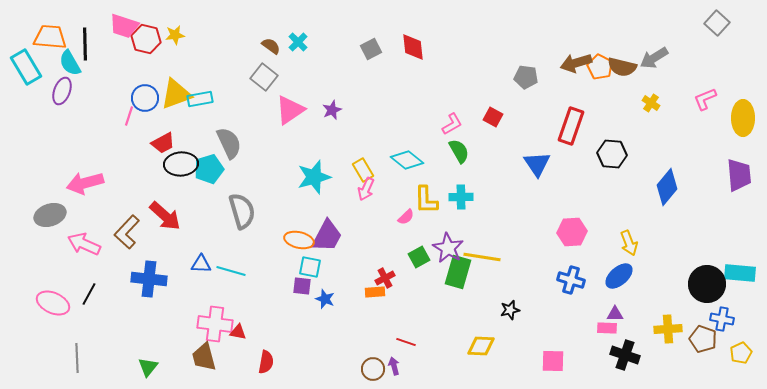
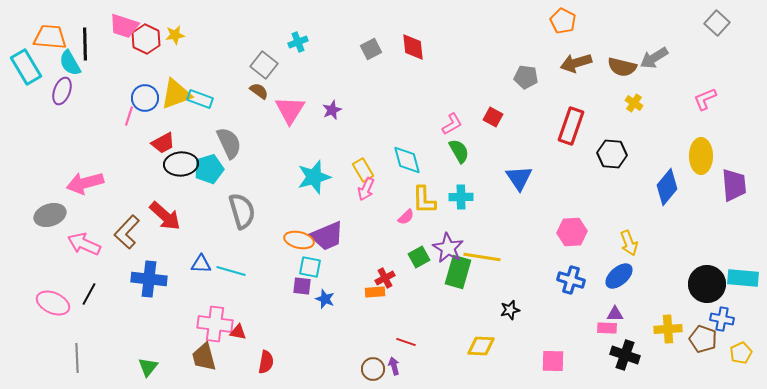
red hexagon at (146, 39): rotated 12 degrees clockwise
cyan cross at (298, 42): rotated 24 degrees clockwise
brown semicircle at (271, 46): moved 12 px left, 45 px down
orange pentagon at (600, 67): moved 37 px left, 46 px up
gray square at (264, 77): moved 12 px up
cyan rectangle at (200, 99): rotated 30 degrees clockwise
yellow cross at (651, 103): moved 17 px left
pink triangle at (290, 110): rotated 24 degrees counterclockwise
yellow ellipse at (743, 118): moved 42 px left, 38 px down
cyan diamond at (407, 160): rotated 36 degrees clockwise
blue triangle at (537, 164): moved 18 px left, 14 px down
purple trapezoid at (739, 175): moved 5 px left, 10 px down
yellow L-shape at (426, 200): moved 2 px left
purple trapezoid at (327, 236): rotated 39 degrees clockwise
cyan rectangle at (740, 273): moved 3 px right, 5 px down
